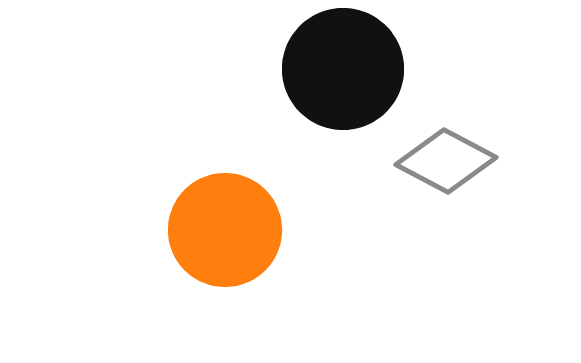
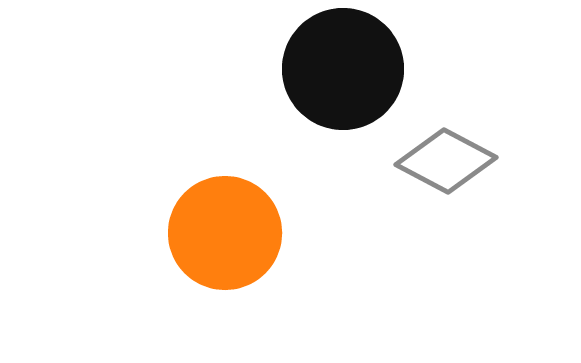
orange circle: moved 3 px down
